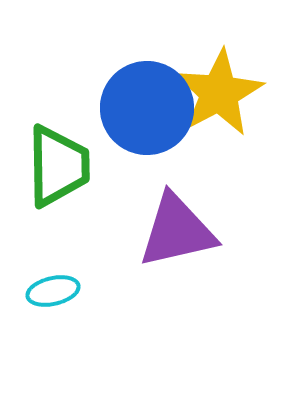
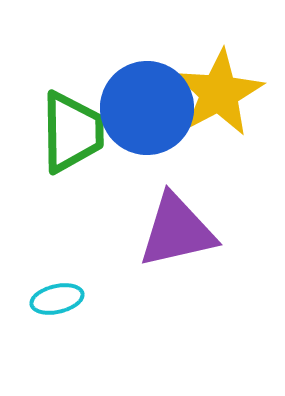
green trapezoid: moved 14 px right, 34 px up
cyan ellipse: moved 4 px right, 8 px down
